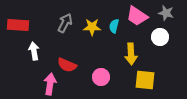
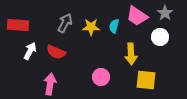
gray star: moved 1 px left; rotated 21 degrees clockwise
yellow star: moved 1 px left
white arrow: moved 4 px left; rotated 36 degrees clockwise
red semicircle: moved 11 px left, 13 px up
yellow square: moved 1 px right
